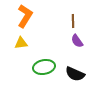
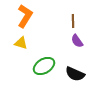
yellow triangle: rotated 24 degrees clockwise
green ellipse: moved 1 px up; rotated 20 degrees counterclockwise
